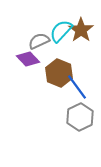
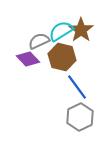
cyan semicircle: rotated 15 degrees clockwise
brown hexagon: moved 3 px right, 16 px up; rotated 8 degrees counterclockwise
